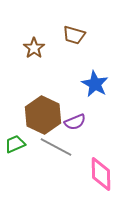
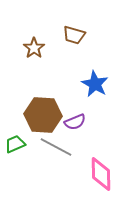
brown hexagon: rotated 21 degrees counterclockwise
